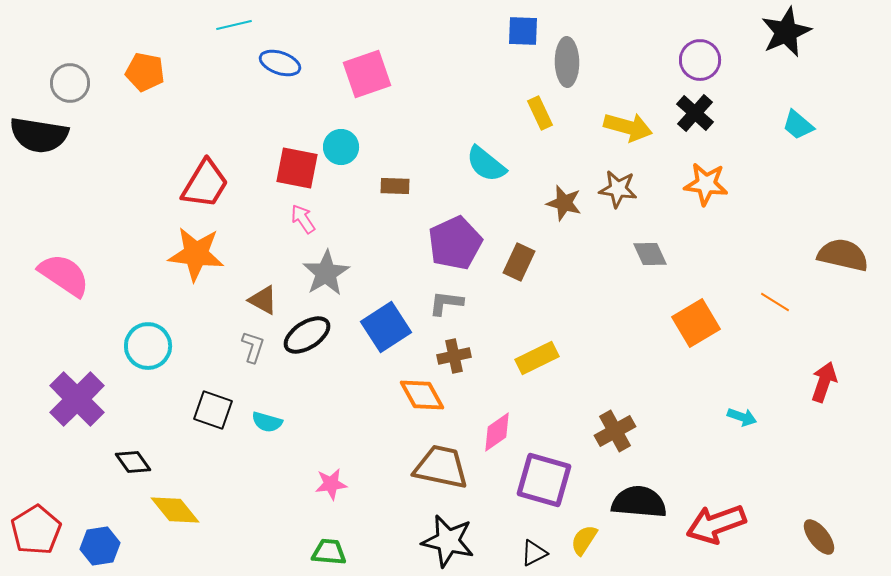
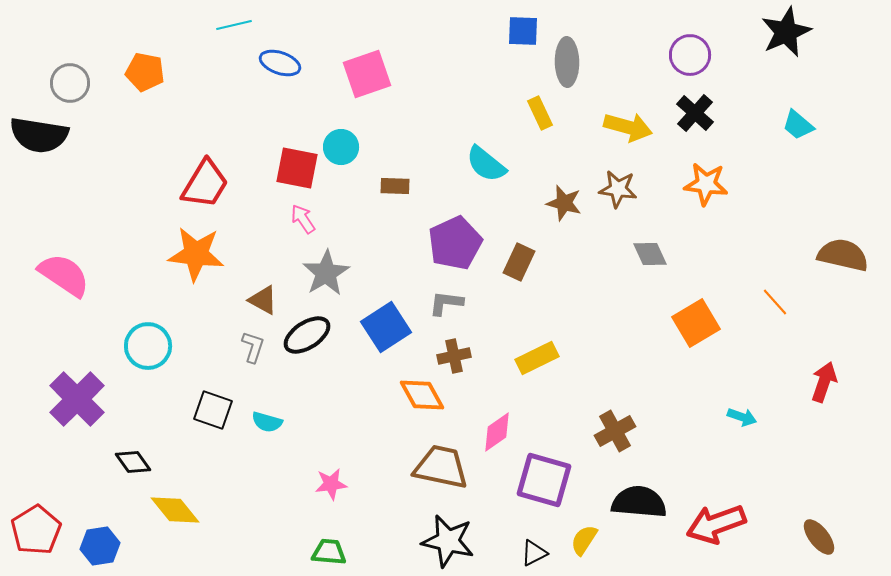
purple circle at (700, 60): moved 10 px left, 5 px up
orange line at (775, 302): rotated 16 degrees clockwise
